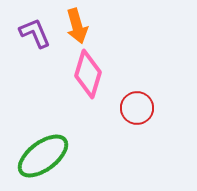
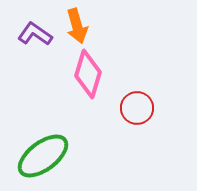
purple L-shape: moved 1 px down; rotated 32 degrees counterclockwise
